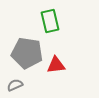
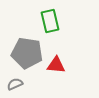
red triangle: rotated 12 degrees clockwise
gray semicircle: moved 1 px up
